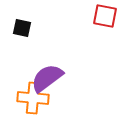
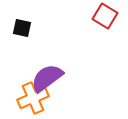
red square: rotated 20 degrees clockwise
orange cross: rotated 28 degrees counterclockwise
